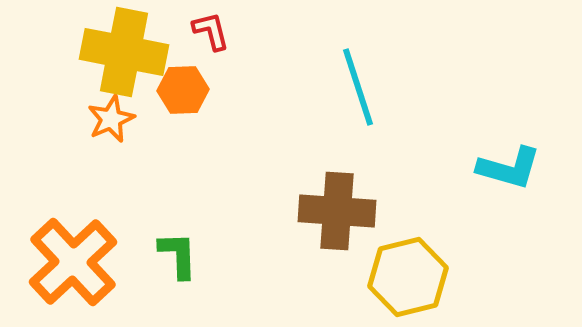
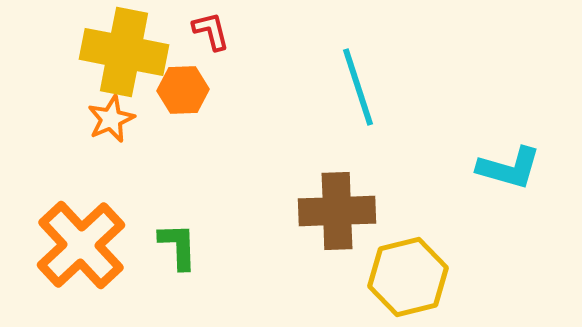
brown cross: rotated 6 degrees counterclockwise
green L-shape: moved 9 px up
orange cross: moved 8 px right, 17 px up
